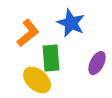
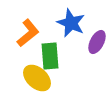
green rectangle: moved 1 px left, 2 px up
purple ellipse: moved 21 px up
yellow ellipse: moved 2 px up
